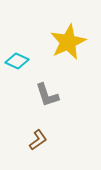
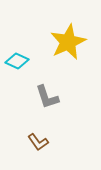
gray L-shape: moved 2 px down
brown L-shape: moved 2 px down; rotated 90 degrees clockwise
